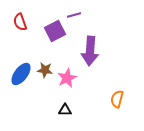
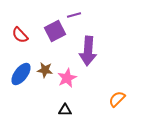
red semicircle: moved 13 px down; rotated 24 degrees counterclockwise
purple arrow: moved 2 px left
orange semicircle: rotated 30 degrees clockwise
